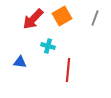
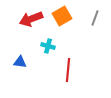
red arrow: moved 2 px left; rotated 25 degrees clockwise
